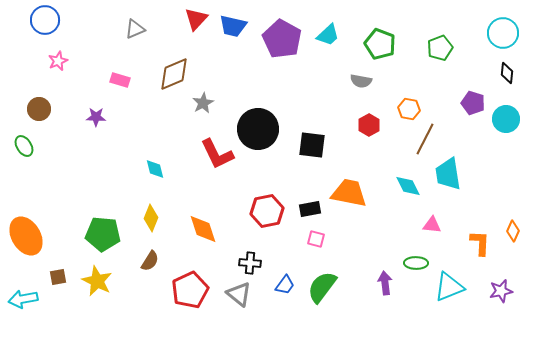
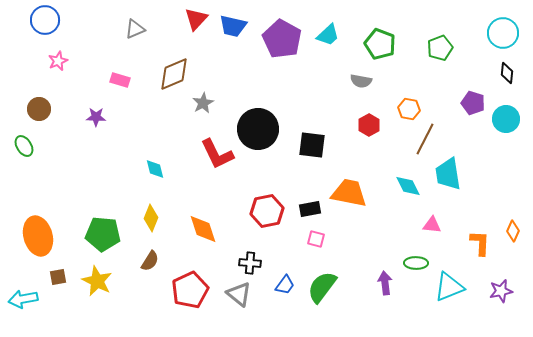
orange ellipse at (26, 236): moved 12 px right; rotated 15 degrees clockwise
